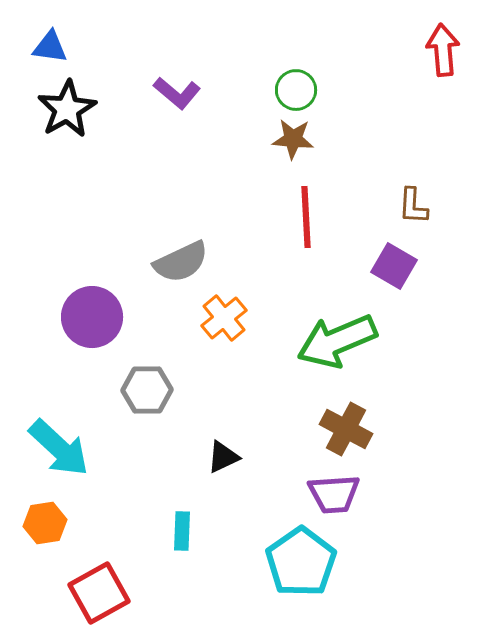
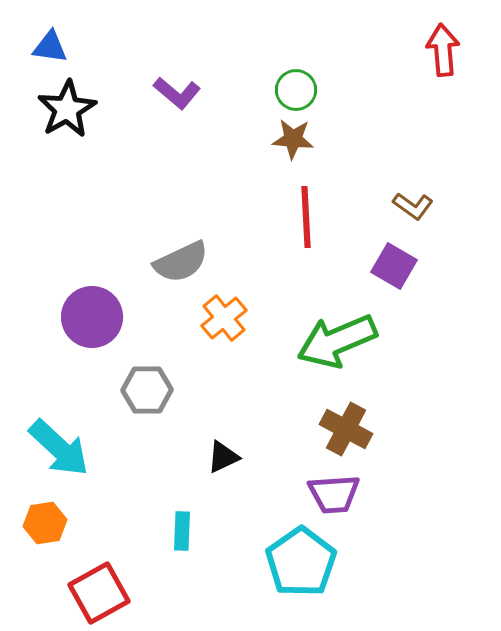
brown L-shape: rotated 57 degrees counterclockwise
